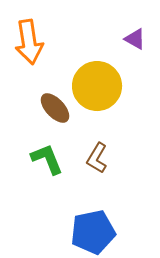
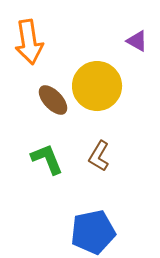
purple triangle: moved 2 px right, 2 px down
brown ellipse: moved 2 px left, 8 px up
brown L-shape: moved 2 px right, 2 px up
